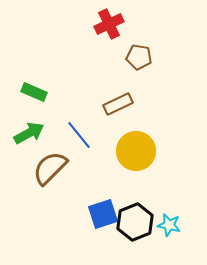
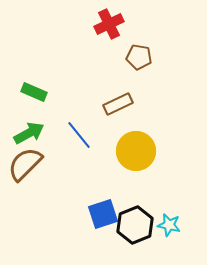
brown semicircle: moved 25 px left, 4 px up
black hexagon: moved 3 px down
